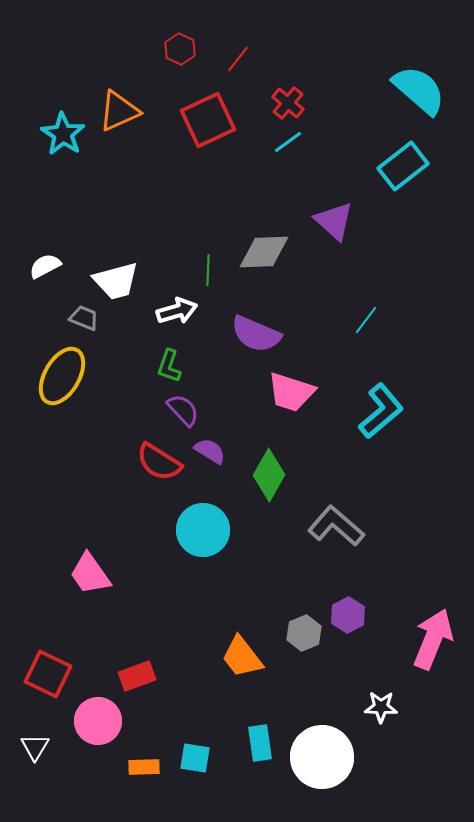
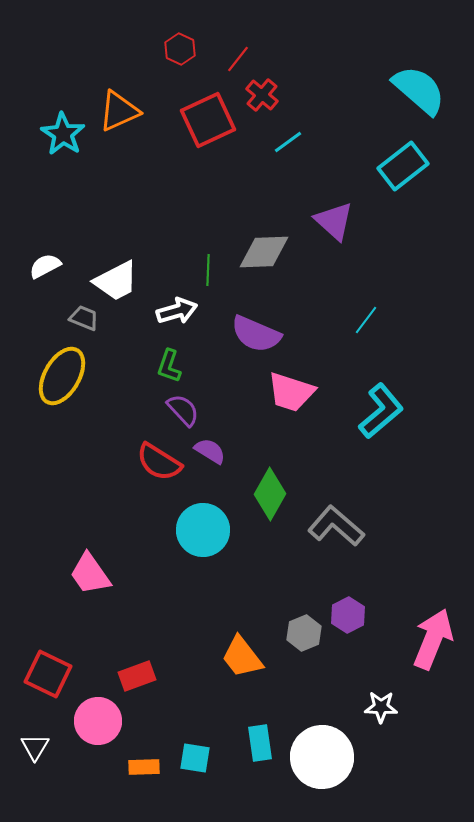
red cross at (288, 103): moved 26 px left, 8 px up
white trapezoid at (116, 281): rotated 12 degrees counterclockwise
green diamond at (269, 475): moved 1 px right, 19 px down
